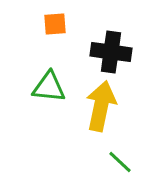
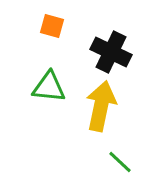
orange square: moved 3 px left, 2 px down; rotated 20 degrees clockwise
black cross: rotated 18 degrees clockwise
